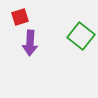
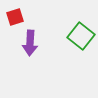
red square: moved 5 px left
